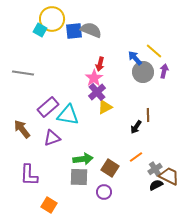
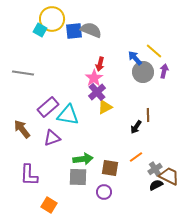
brown square: rotated 24 degrees counterclockwise
gray square: moved 1 px left
